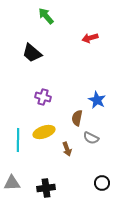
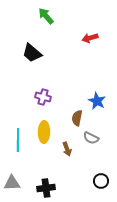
blue star: moved 1 px down
yellow ellipse: rotated 70 degrees counterclockwise
black circle: moved 1 px left, 2 px up
